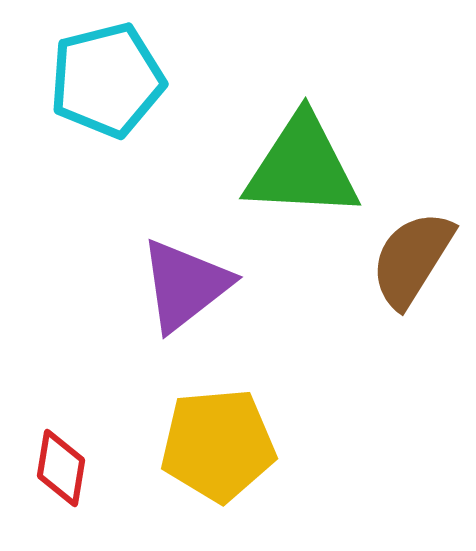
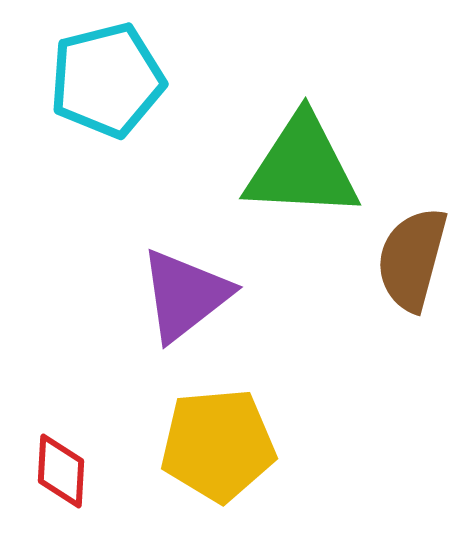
brown semicircle: rotated 17 degrees counterclockwise
purple triangle: moved 10 px down
red diamond: moved 3 px down; rotated 6 degrees counterclockwise
